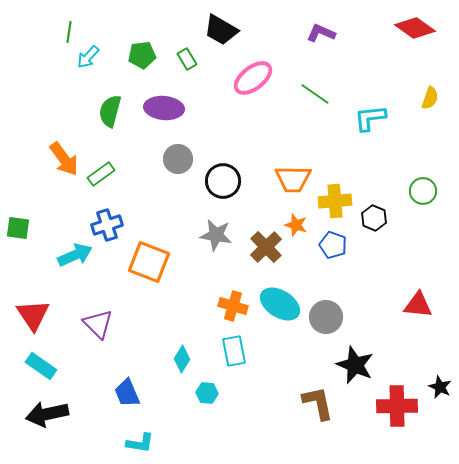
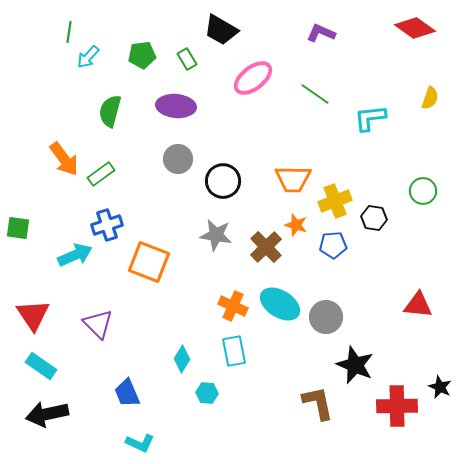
purple ellipse at (164, 108): moved 12 px right, 2 px up
yellow cross at (335, 201): rotated 16 degrees counterclockwise
black hexagon at (374, 218): rotated 15 degrees counterclockwise
blue pentagon at (333, 245): rotated 24 degrees counterclockwise
orange cross at (233, 306): rotated 8 degrees clockwise
cyan L-shape at (140, 443): rotated 16 degrees clockwise
